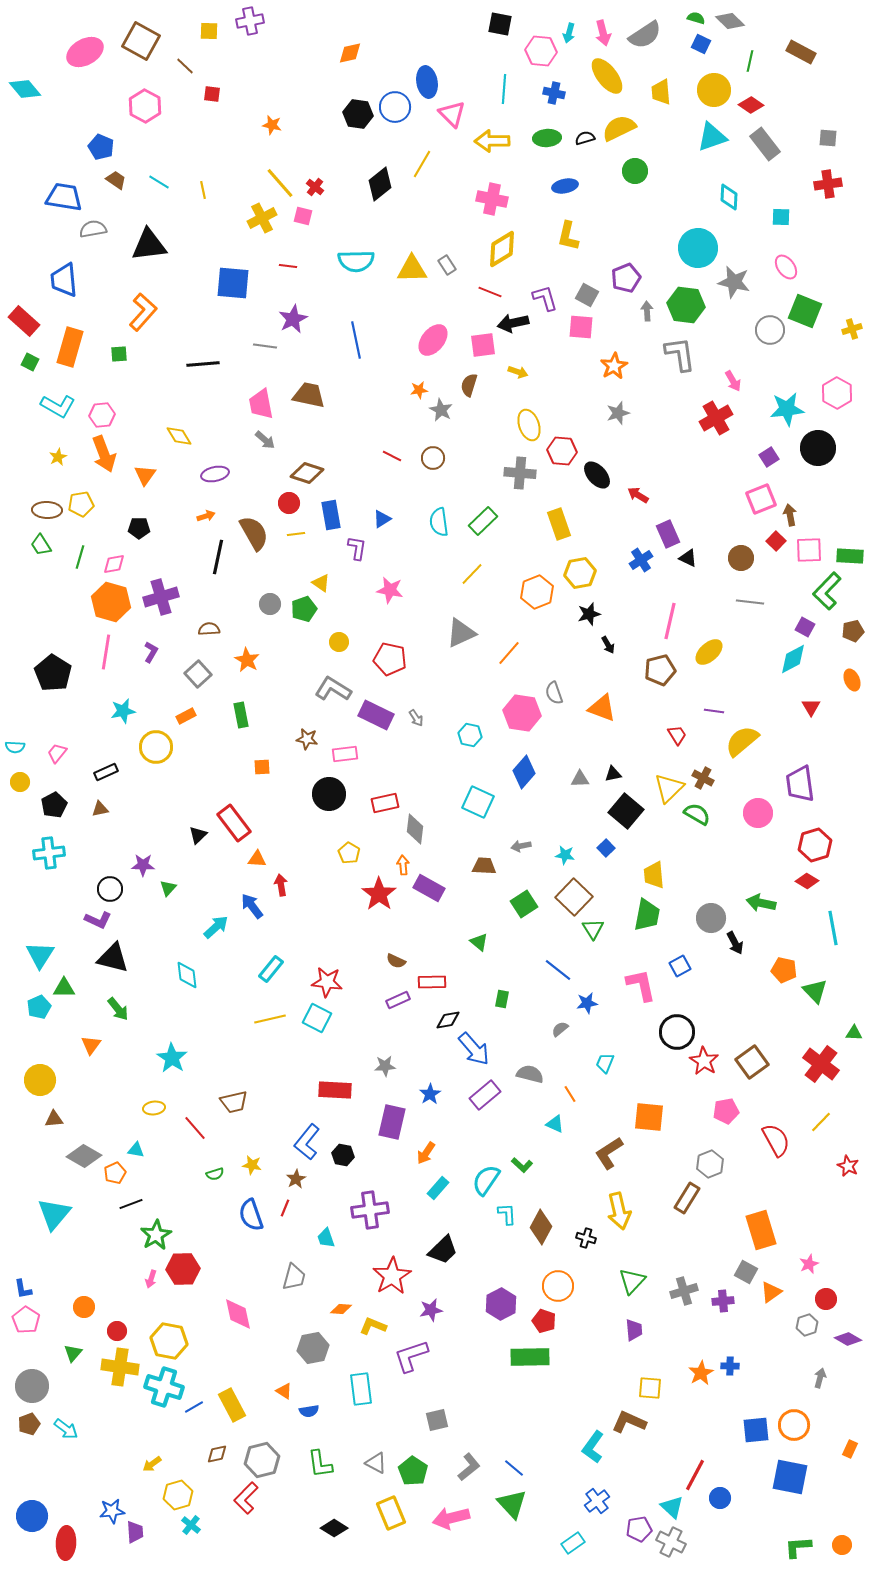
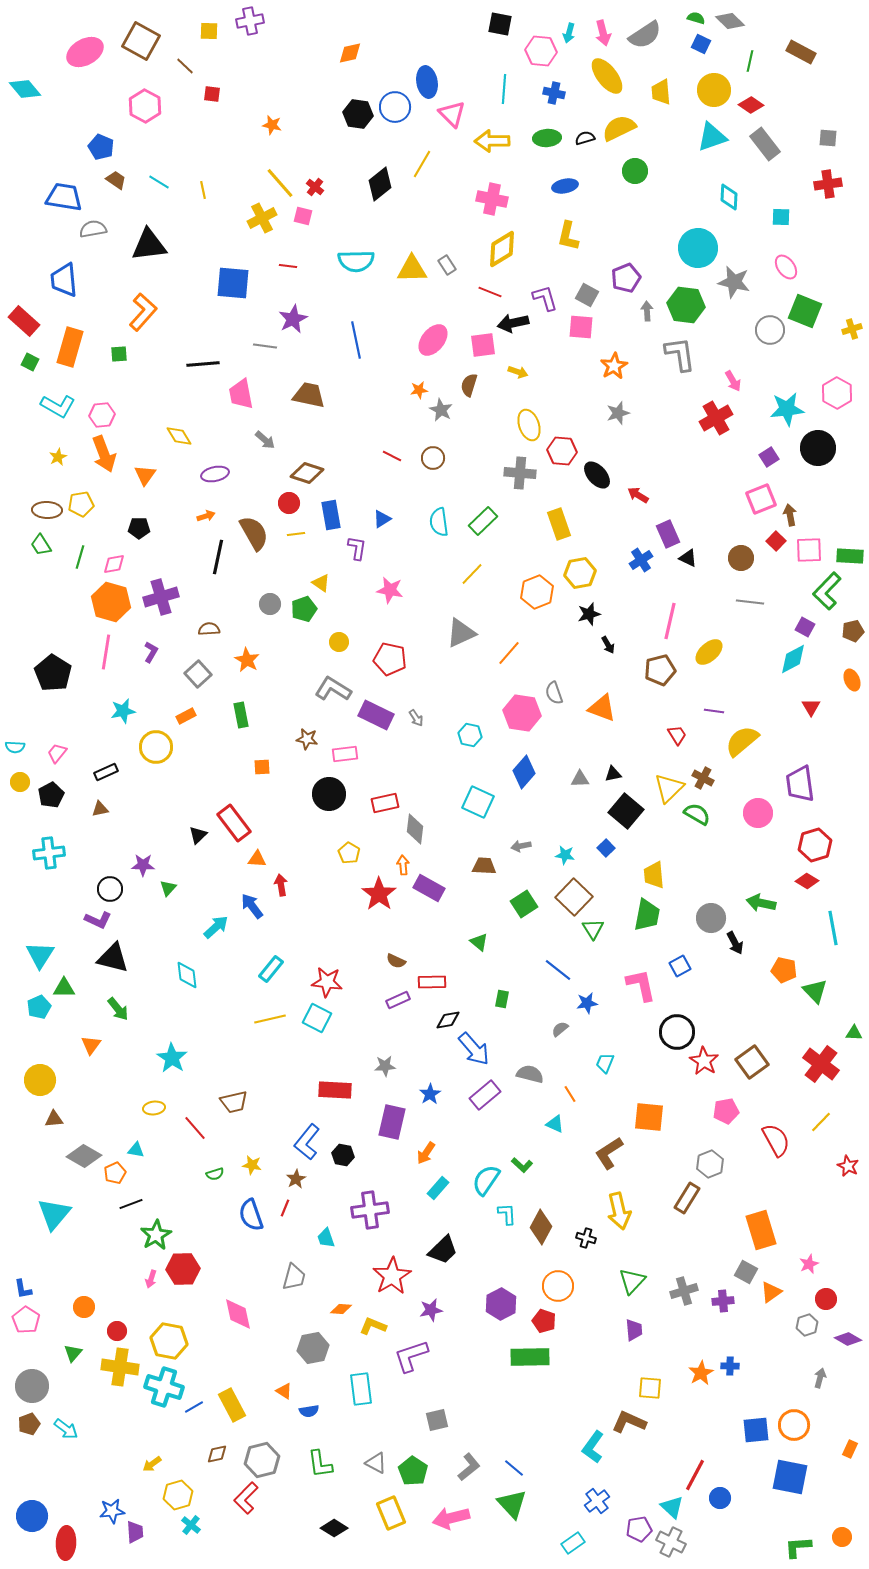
pink trapezoid at (261, 404): moved 20 px left, 10 px up
black pentagon at (54, 805): moved 3 px left, 10 px up
orange circle at (842, 1545): moved 8 px up
